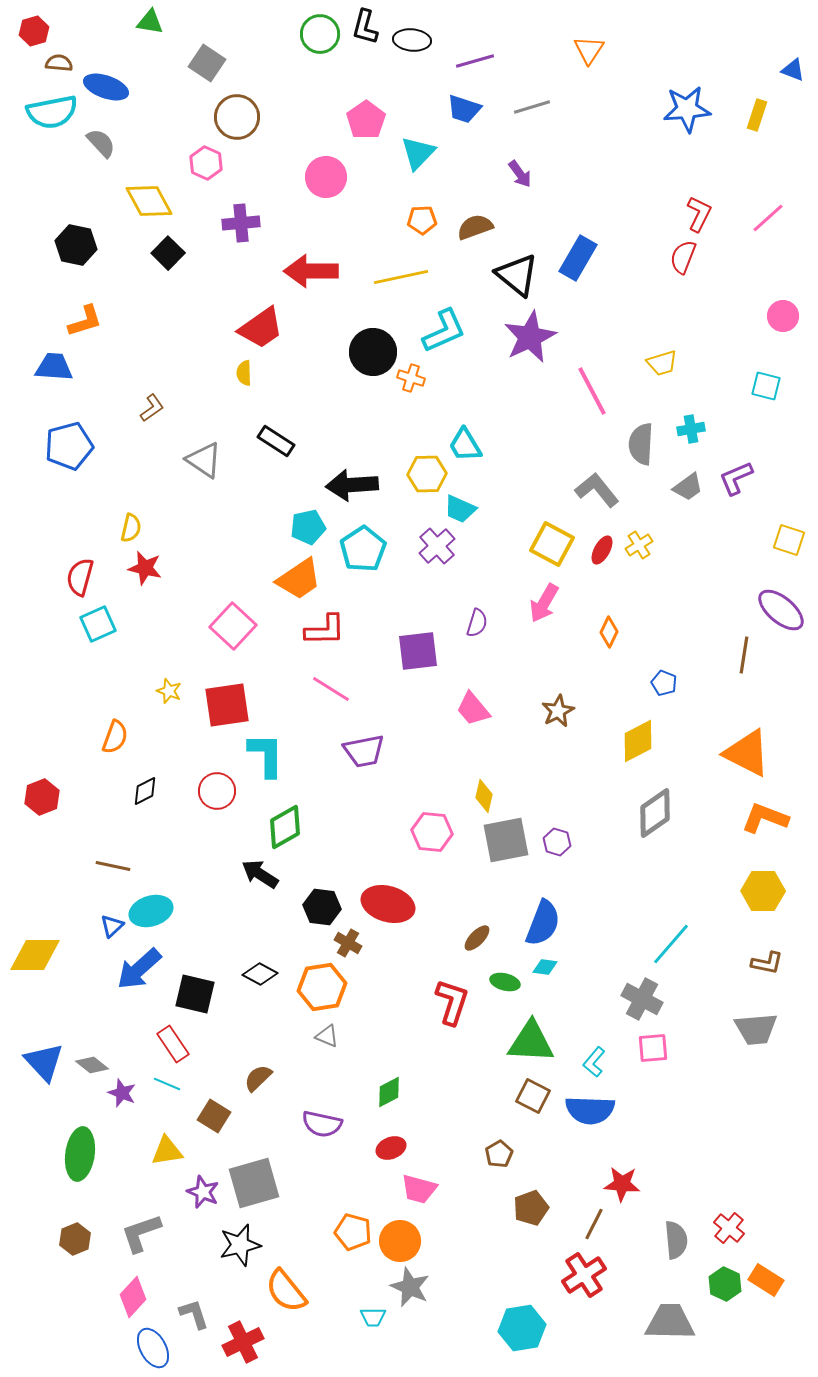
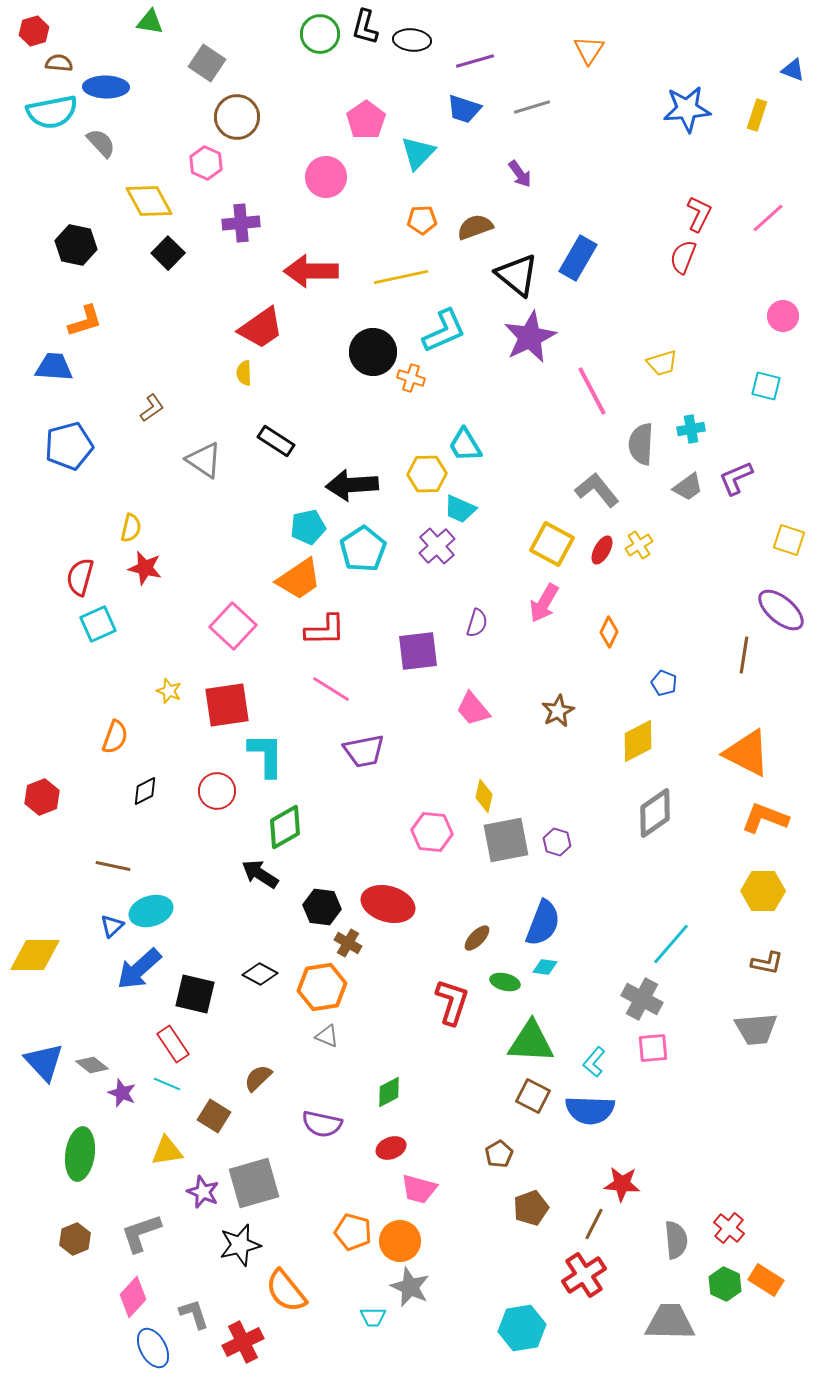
blue ellipse at (106, 87): rotated 18 degrees counterclockwise
